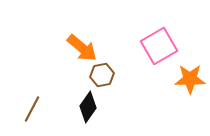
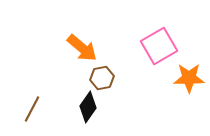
brown hexagon: moved 3 px down
orange star: moved 1 px left, 1 px up
